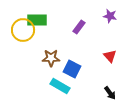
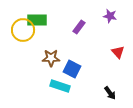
red triangle: moved 8 px right, 4 px up
cyan rectangle: rotated 12 degrees counterclockwise
